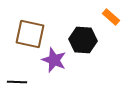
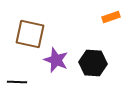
orange rectangle: rotated 60 degrees counterclockwise
black hexagon: moved 10 px right, 23 px down
purple star: moved 2 px right
